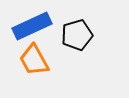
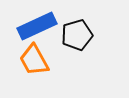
blue rectangle: moved 5 px right
